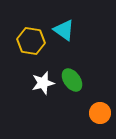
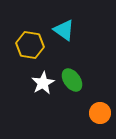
yellow hexagon: moved 1 px left, 4 px down
white star: rotated 15 degrees counterclockwise
